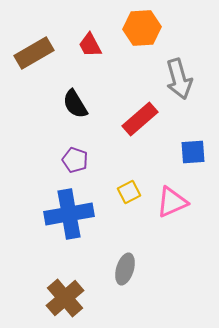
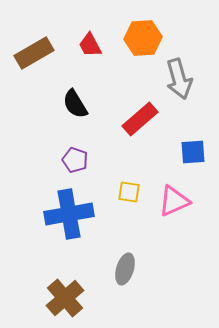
orange hexagon: moved 1 px right, 10 px down
yellow square: rotated 35 degrees clockwise
pink triangle: moved 2 px right, 1 px up
